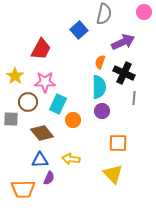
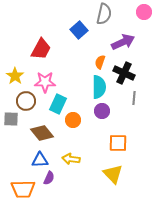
brown circle: moved 2 px left, 1 px up
